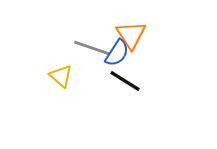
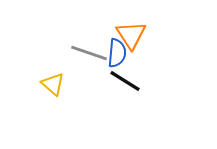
gray line: moved 3 px left, 5 px down
blue semicircle: rotated 28 degrees counterclockwise
yellow triangle: moved 8 px left, 8 px down
